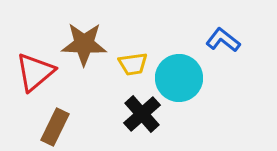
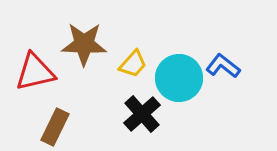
blue L-shape: moved 26 px down
yellow trapezoid: rotated 40 degrees counterclockwise
red triangle: rotated 27 degrees clockwise
